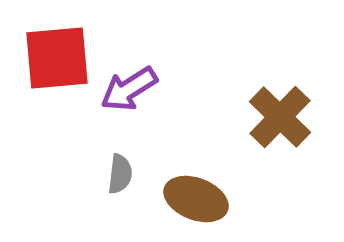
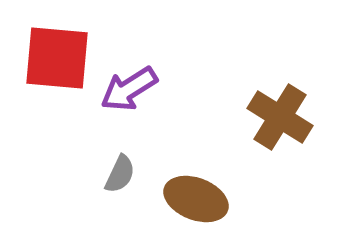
red square: rotated 10 degrees clockwise
brown cross: rotated 12 degrees counterclockwise
gray semicircle: rotated 18 degrees clockwise
